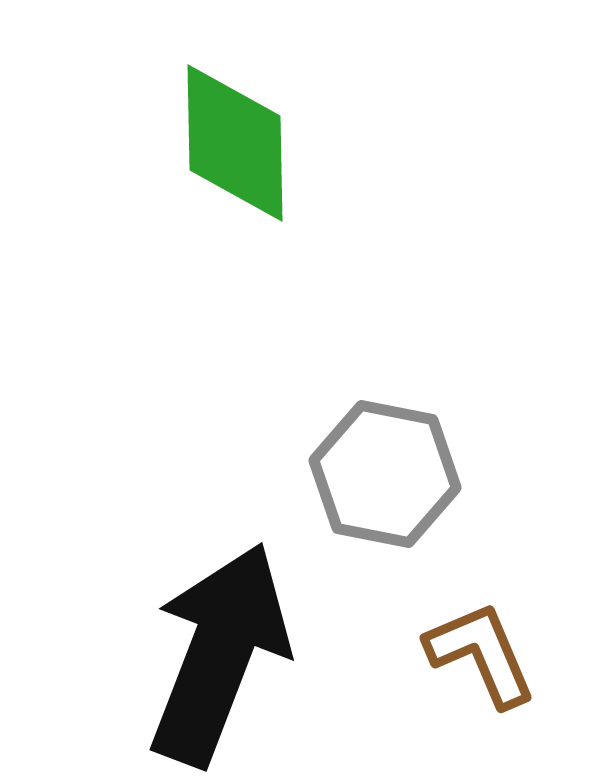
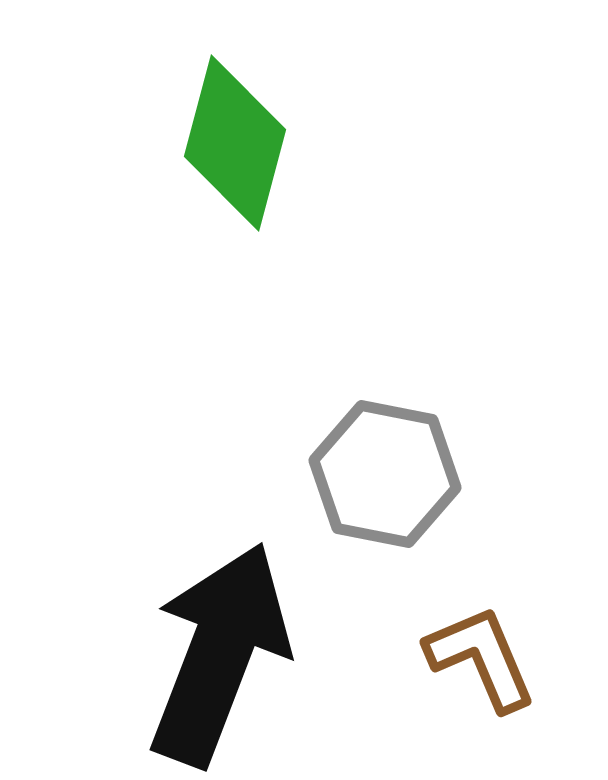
green diamond: rotated 16 degrees clockwise
brown L-shape: moved 4 px down
